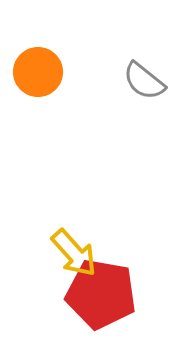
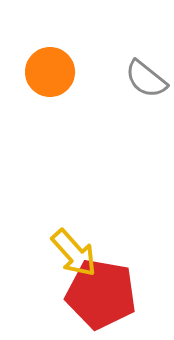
orange circle: moved 12 px right
gray semicircle: moved 2 px right, 2 px up
